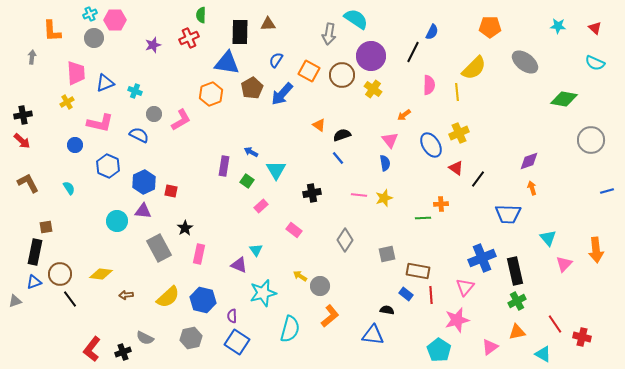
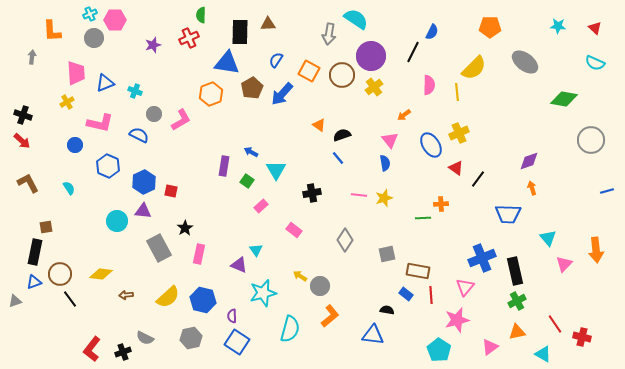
yellow cross at (373, 89): moved 1 px right, 2 px up; rotated 18 degrees clockwise
black cross at (23, 115): rotated 30 degrees clockwise
